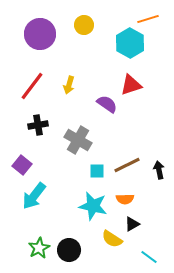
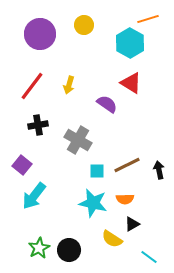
red triangle: moved 2 px up; rotated 50 degrees clockwise
cyan star: moved 3 px up
